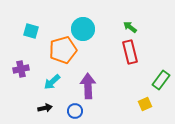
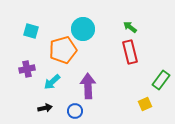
purple cross: moved 6 px right
